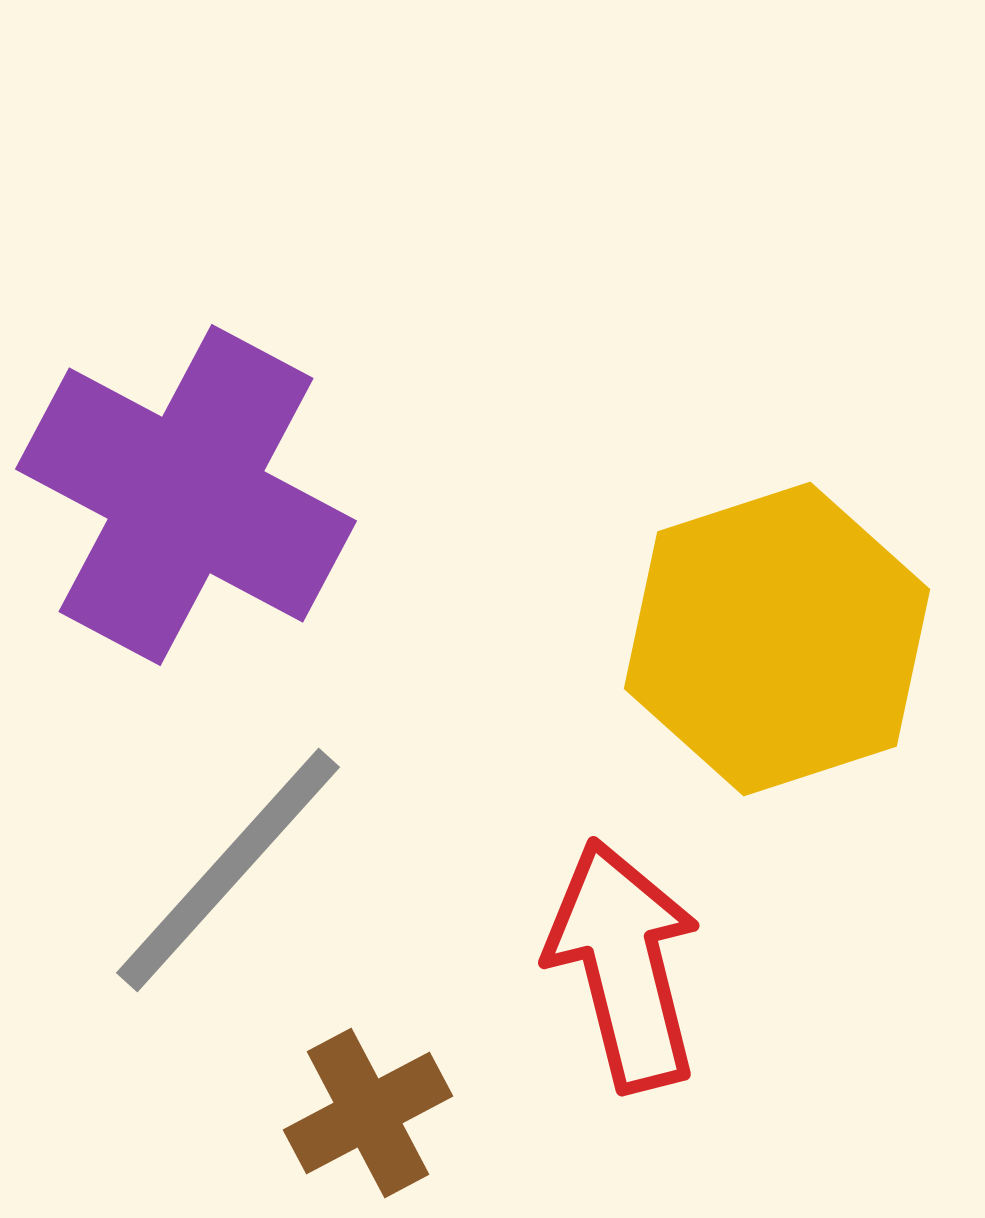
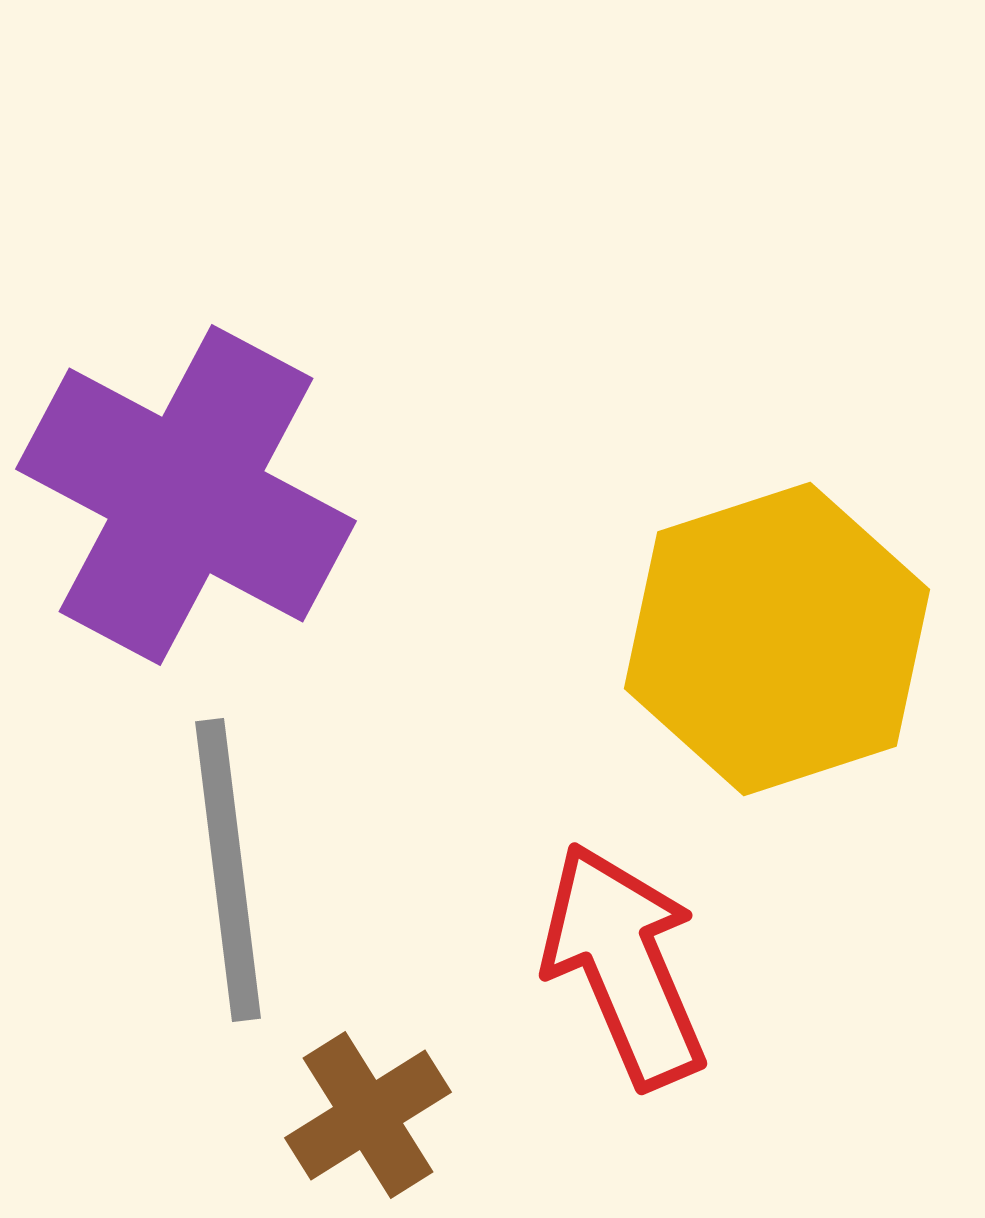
gray line: rotated 49 degrees counterclockwise
red arrow: rotated 9 degrees counterclockwise
brown cross: moved 2 px down; rotated 4 degrees counterclockwise
